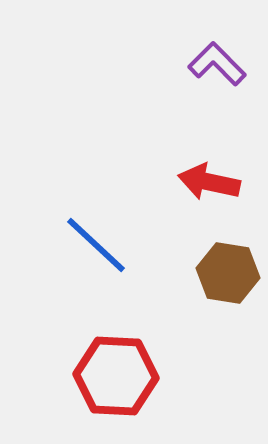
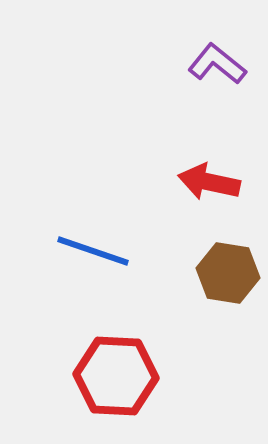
purple L-shape: rotated 6 degrees counterclockwise
blue line: moved 3 px left, 6 px down; rotated 24 degrees counterclockwise
